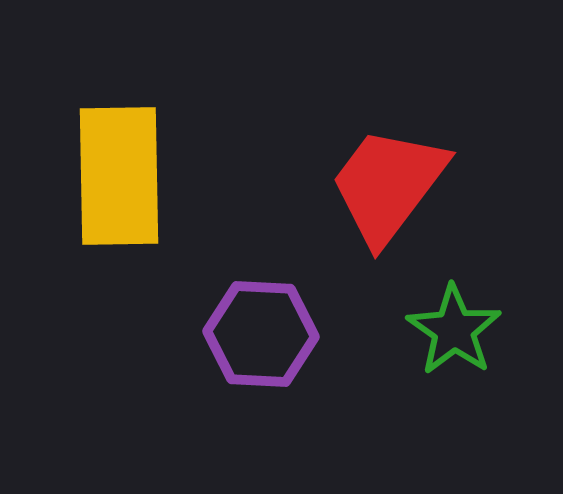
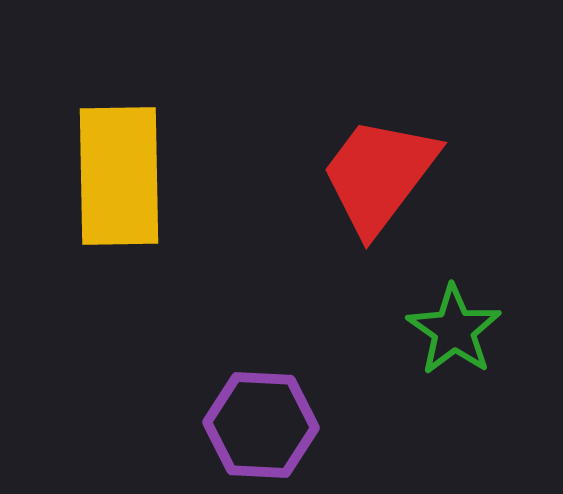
red trapezoid: moved 9 px left, 10 px up
purple hexagon: moved 91 px down
